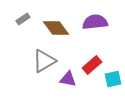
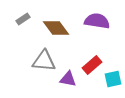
purple semicircle: moved 2 px right, 1 px up; rotated 15 degrees clockwise
gray triangle: rotated 35 degrees clockwise
